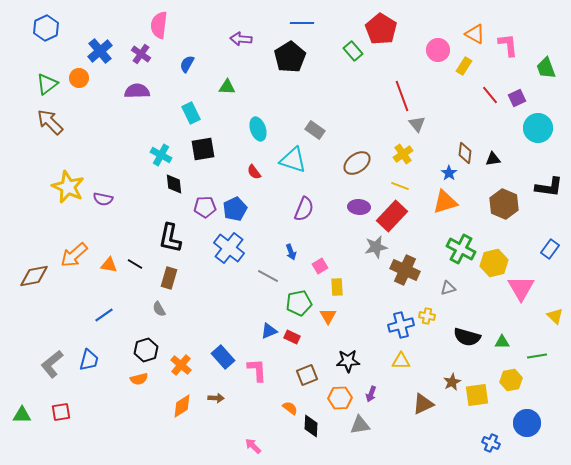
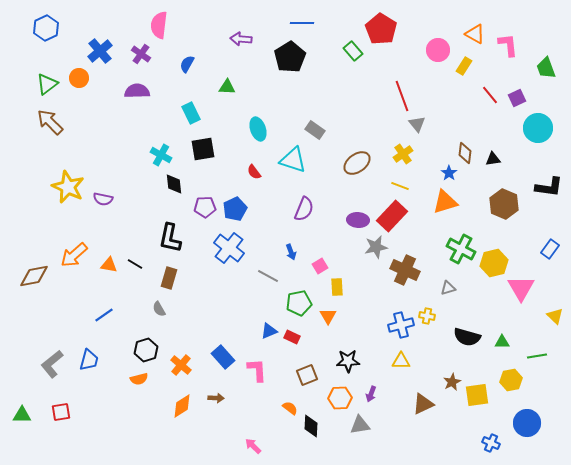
purple ellipse at (359, 207): moved 1 px left, 13 px down
